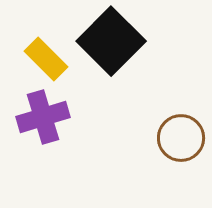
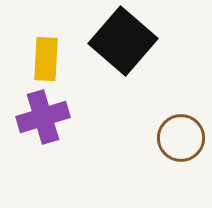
black square: moved 12 px right; rotated 4 degrees counterclockwise
yellow rectangle: rotated 48 degrees clockwise
